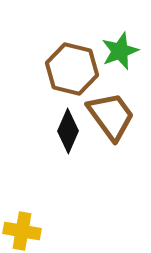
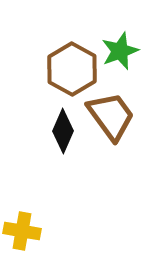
brown hexagon: rotated 15 degrees clockwise
black diamond: moved 5 px left
